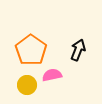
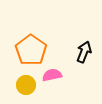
black arrow: moved 6 px right, 2 px down
yellow circle: moved 1 px left
